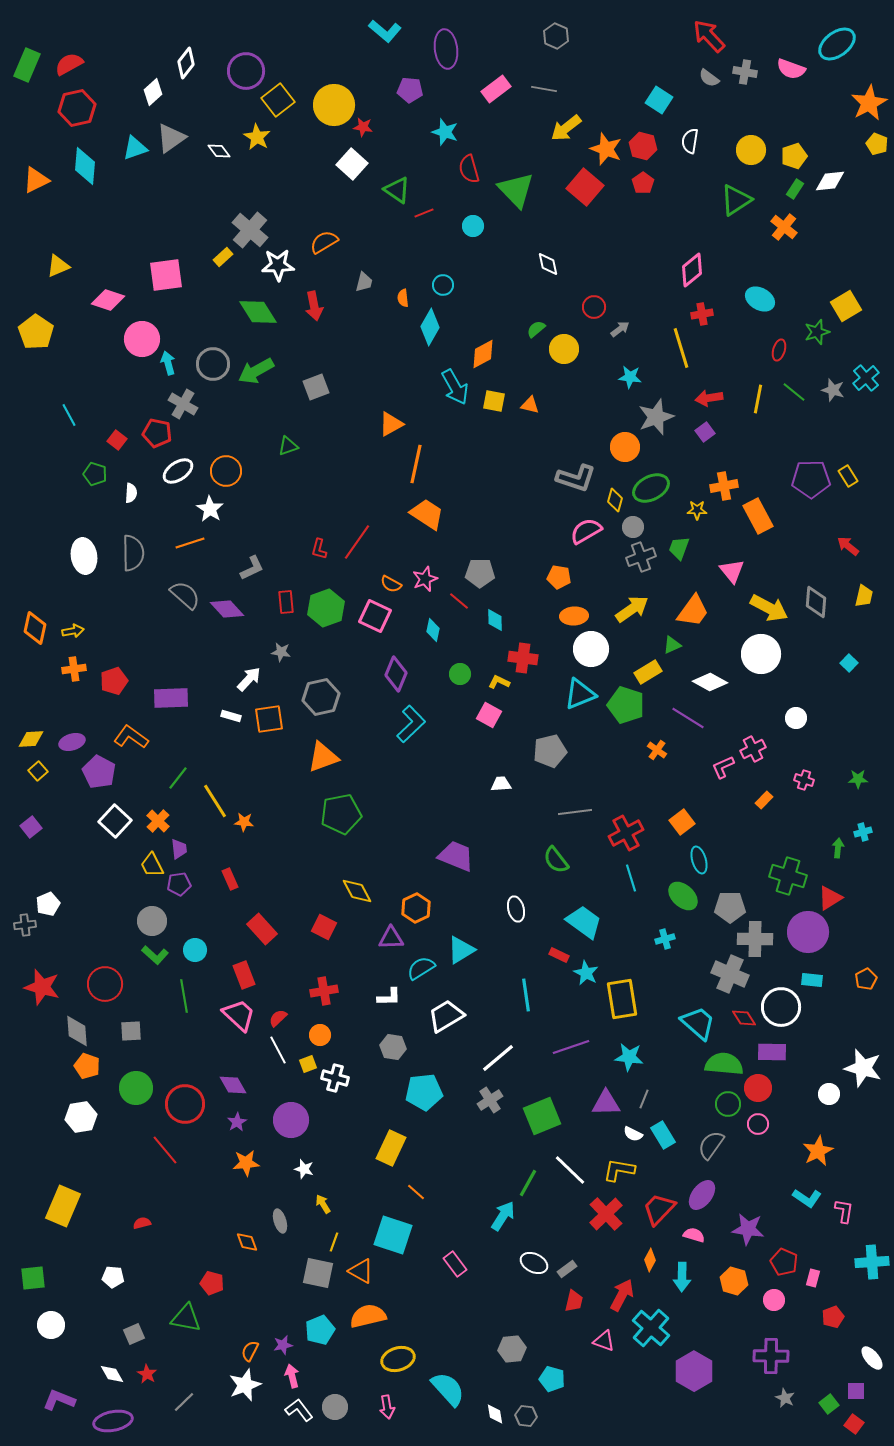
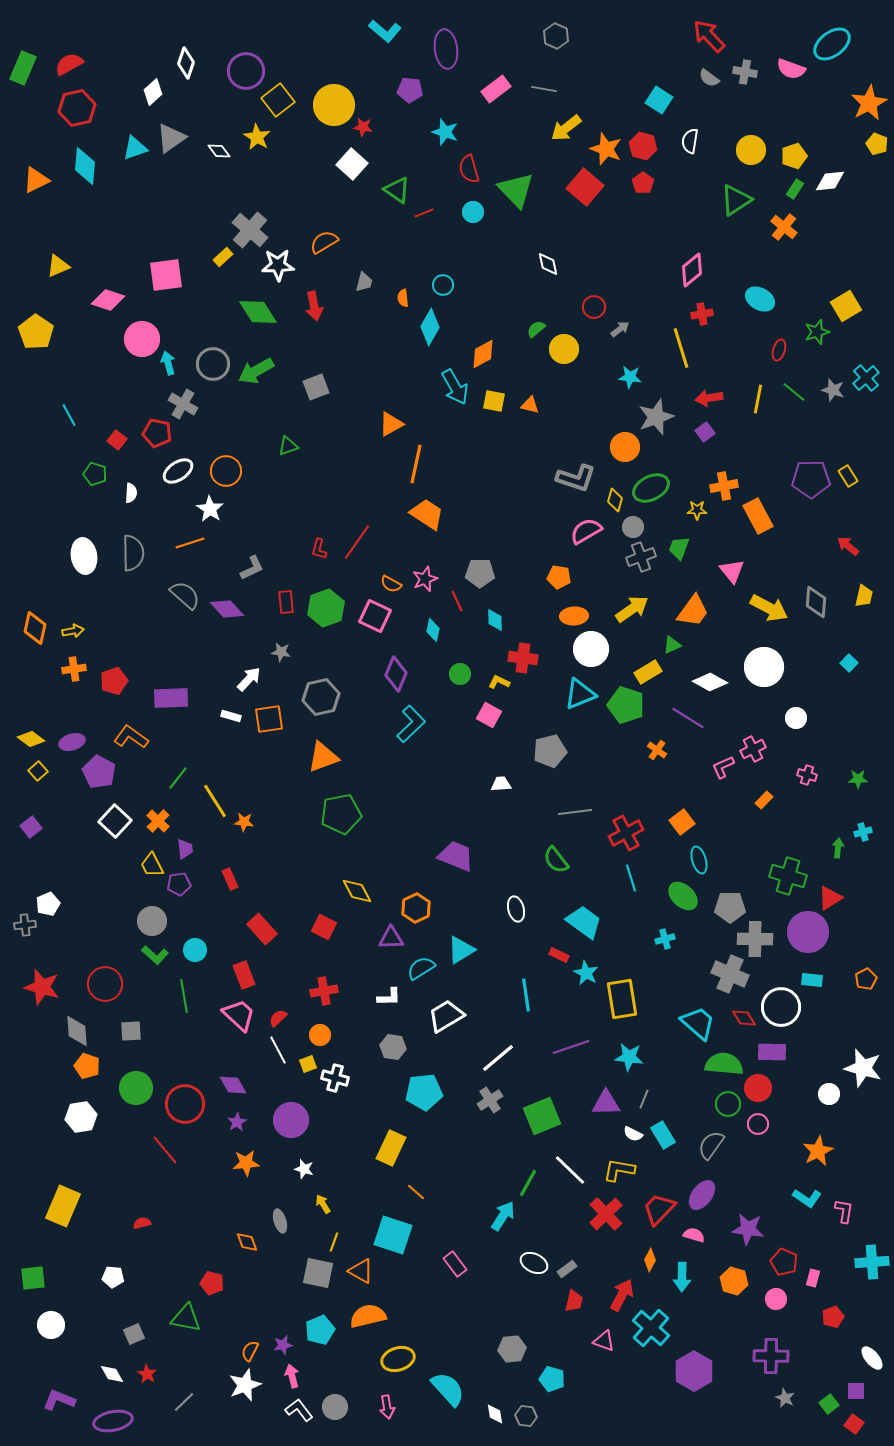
cyan ellipse at (837, 44): moved 5 px left
white diamond at (186, 63): rotated 20 degrees counterclockwise
green rectangle at (27, 65): moved 4 px left, 3 px down
cyan circle at (473, 226): moved 14 px up
red line at (459, 601): moved 2 px left; rotated 25 degrees clockwise
white circle at (761, 654): moved 3 px right, 13 px down
yellow diamond at (31, 739): rotated 40 degrees clockwise
pink cross at (804, 780): moved 3 px right, 5 px up
purple trapezoid at (179, 849): moved 6 px right
pink circle at (774, 1300): moved 2 px right, 1 px up
